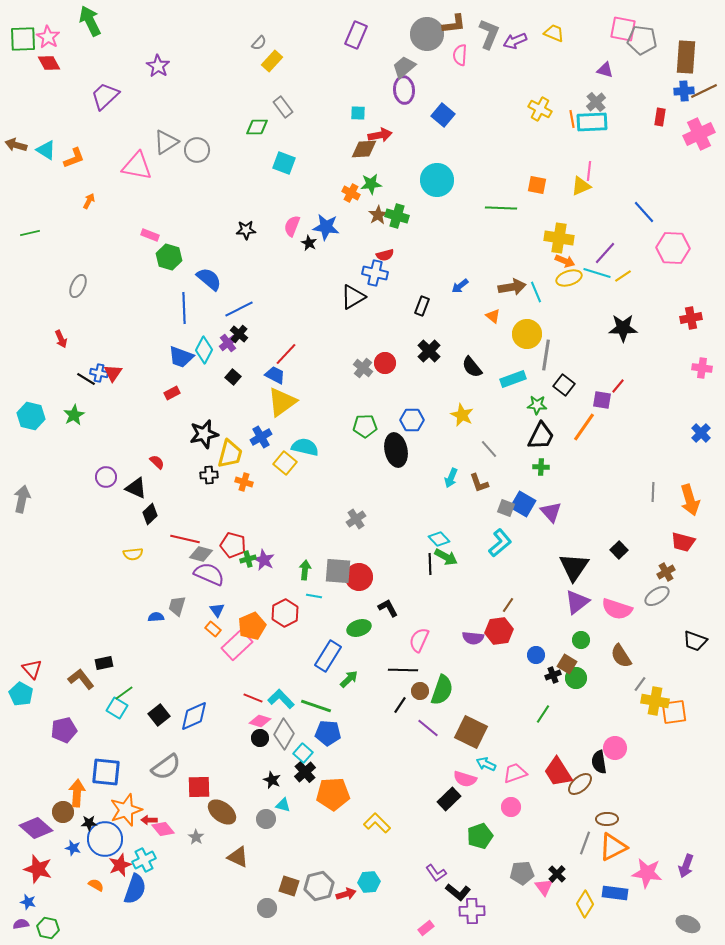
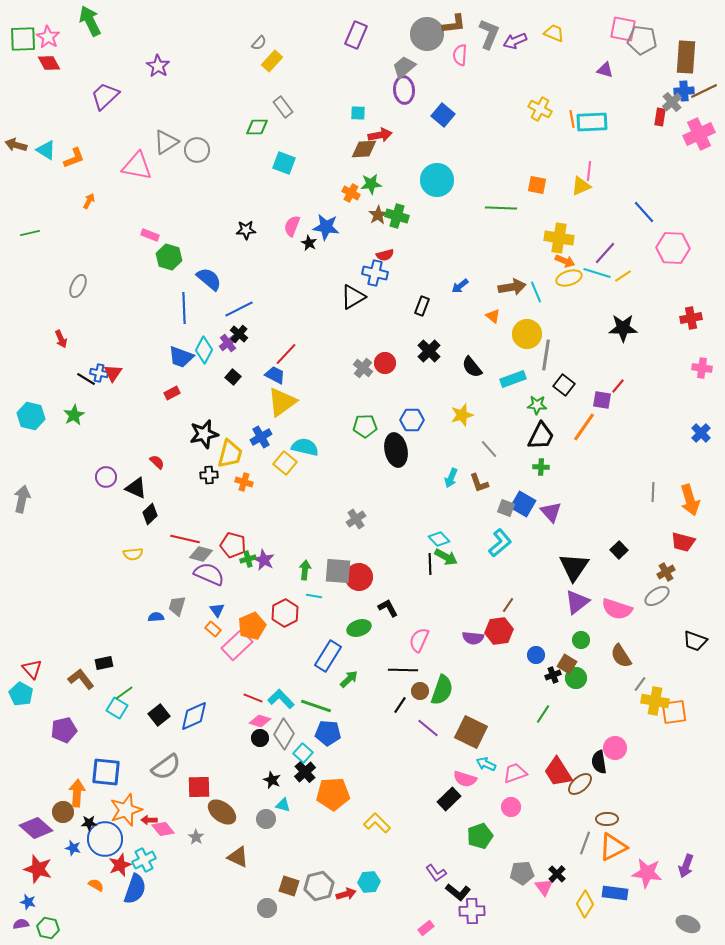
gray cross at (596, 102): moved 76 px right
yellow star at (462, 415): rotated 30 degrees clockwise
